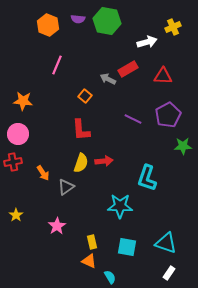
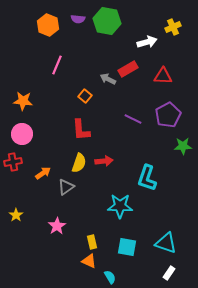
pink circle: moved 4 px right
yellow semicircle: moved 2 px left
orange arrow: rotated 91 degrees counterclockwise
